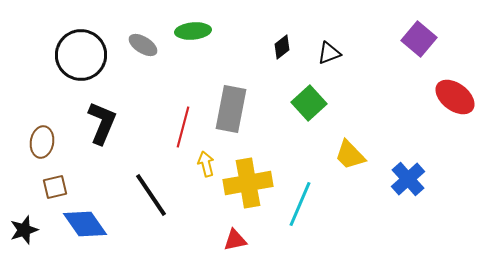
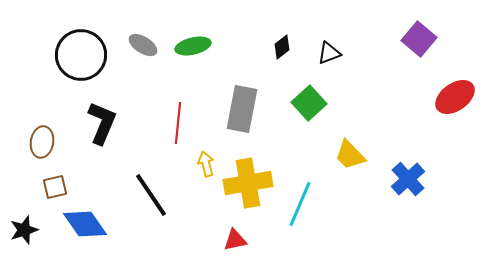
green ellipse: moved 15 px down; rotated 8 degrees counterclockwise
red ellipse: rotated 72 degrees counterclockwise
gray rectangle: moved 11 px right
red line: moved 5 px left, 4 px up; rotated 9 degrees counterclockwise
